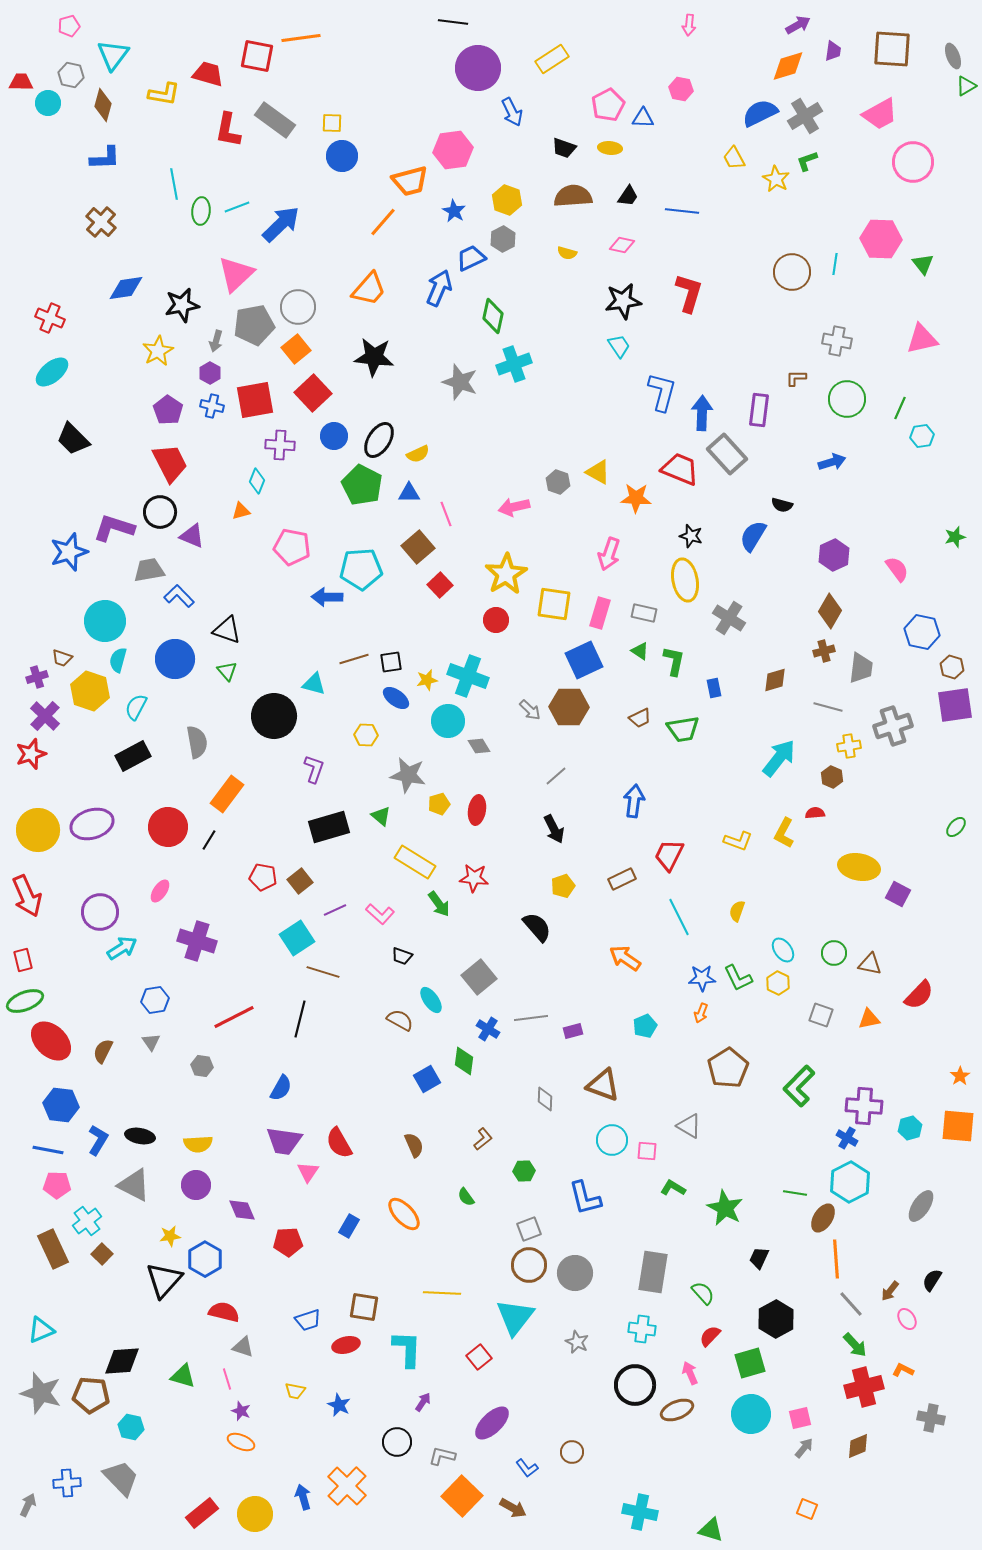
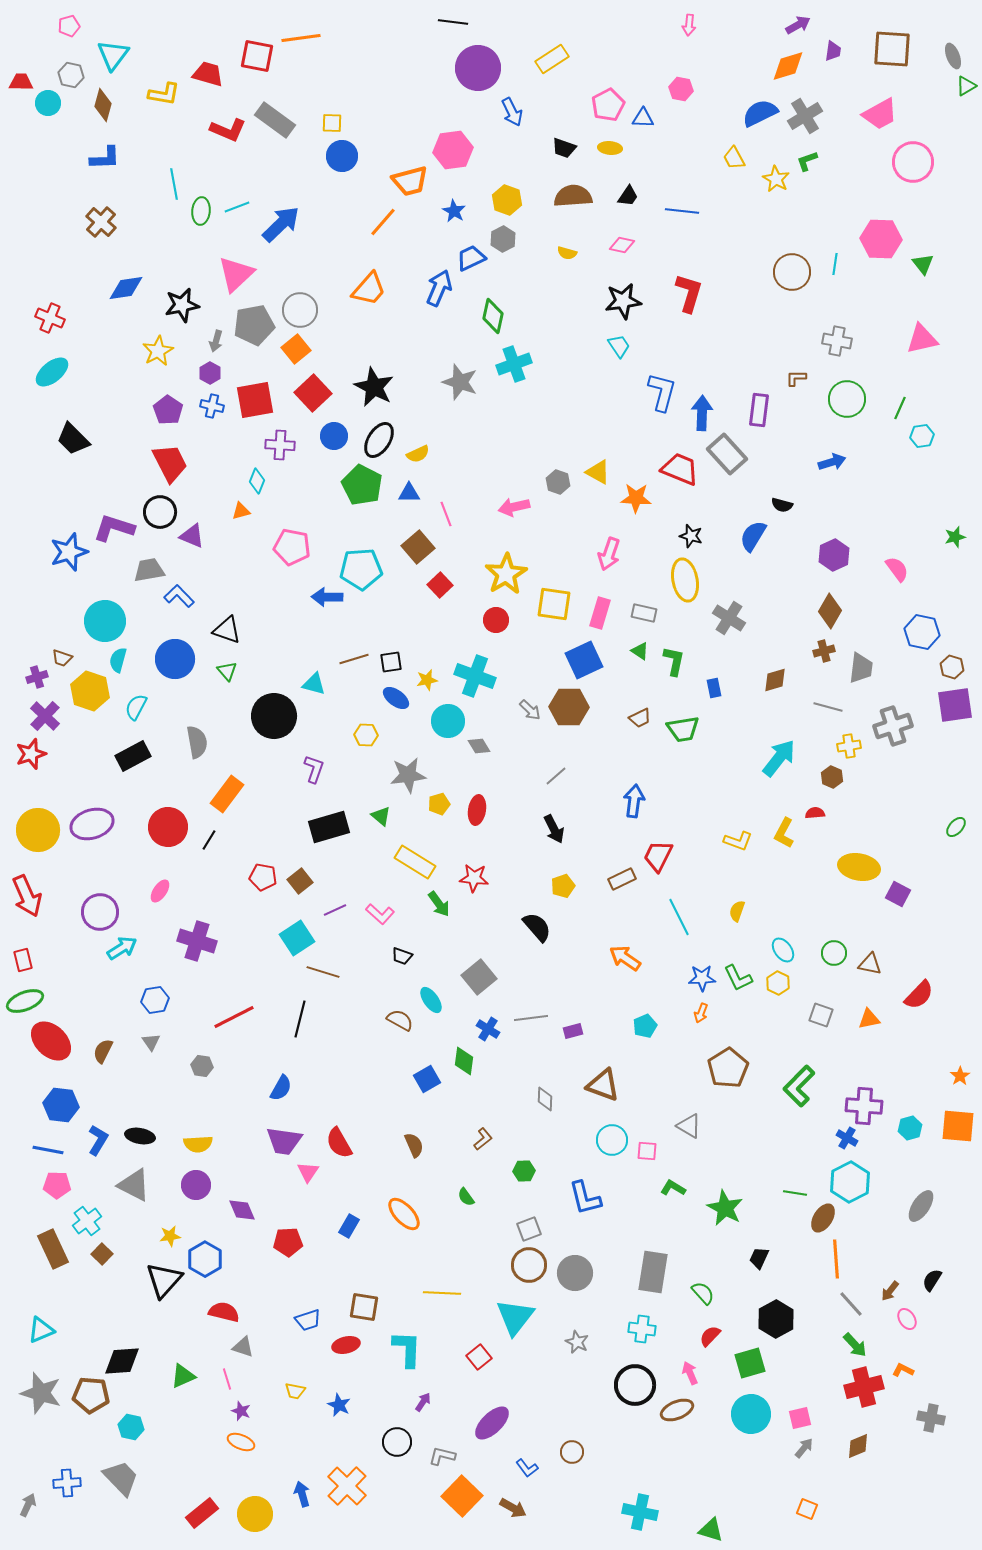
red L-shape at (228, 130): rotated 78 degrees counterclockwise
gray circle at (298, 307): moved 2 px right, 3 px down
black star at (374, 357): moved 30 px down; rotated 21 degrees clockwise
cyan cross at (468, 676): moved 7 px right
gray star at (408, 775): rotated 18 degrees counterclockwise
red trapezoid at (669, 855): moved 11 px left, 1 px down
green triangle at (183, 1376): rotated 40 degrees counterclockwise
blue arrow at (303, 1497): moved 1 px left, 3 px up
